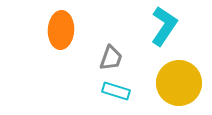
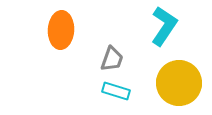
gray trapezoid: moved 1 px right, 1 px down
